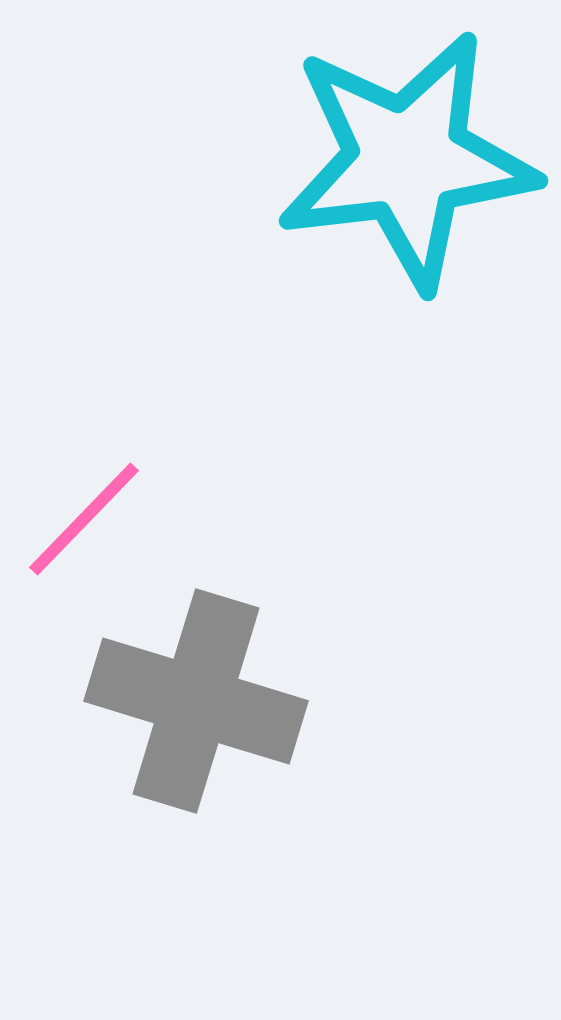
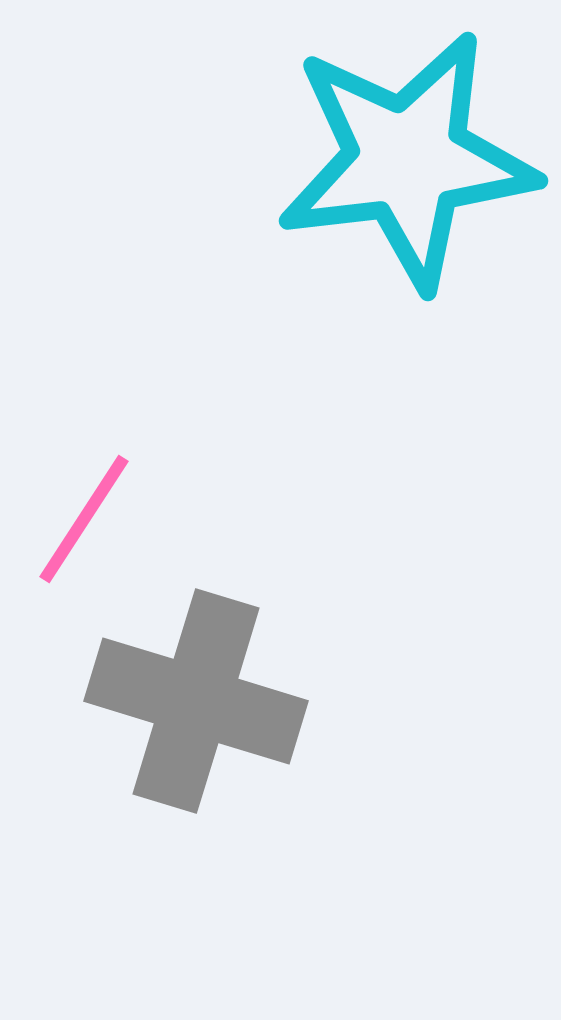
pink line: rotated 11 degrees counterclockwise
